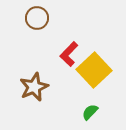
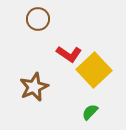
brown circle: moved 1 px right, 1 px down
red L-shape: rotated 100 degrees counterclockwise
